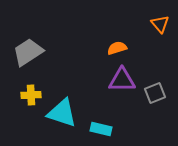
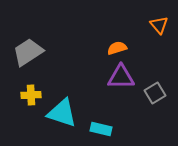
orange triangle: moved 1 px left, 1 px down
purple triangle: moved 1 px left, 3 px up
gray square: rotated 10 degrees counterclockwise
